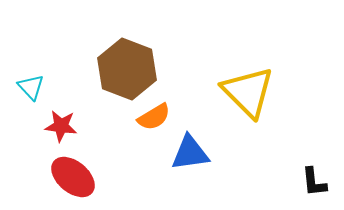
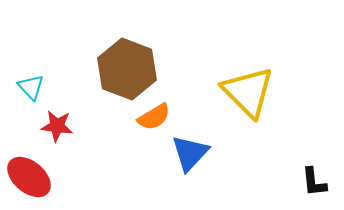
red star: moved 4 px left
blue triangle: rotated 39 degrees counterclockwise
red ellipse: moved 44 px left
